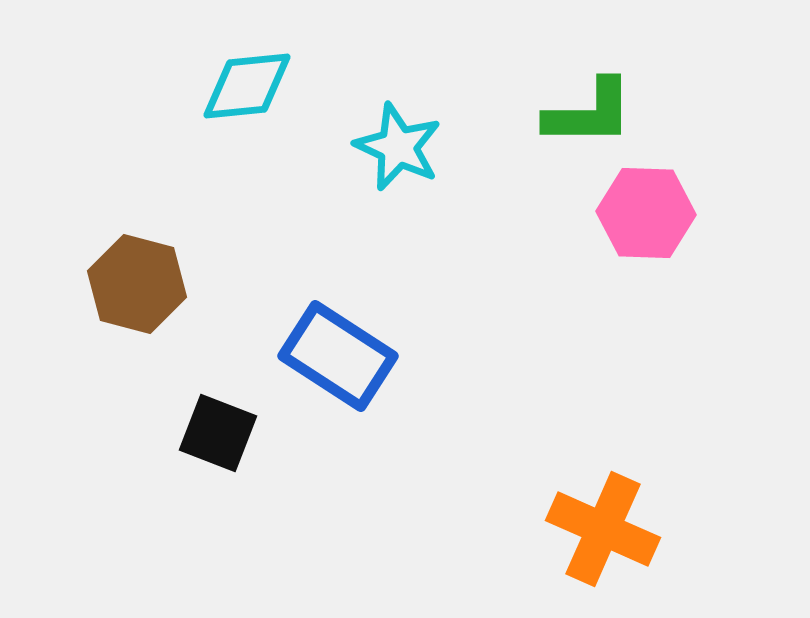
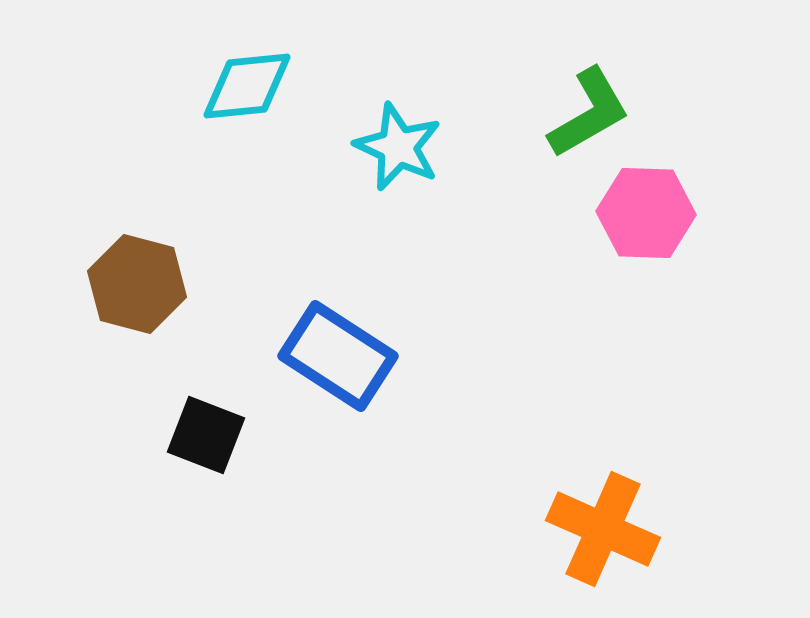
green L-shape: rotated 30 degrees counterclockwise
black square: moved 12 px left, 2 px down
